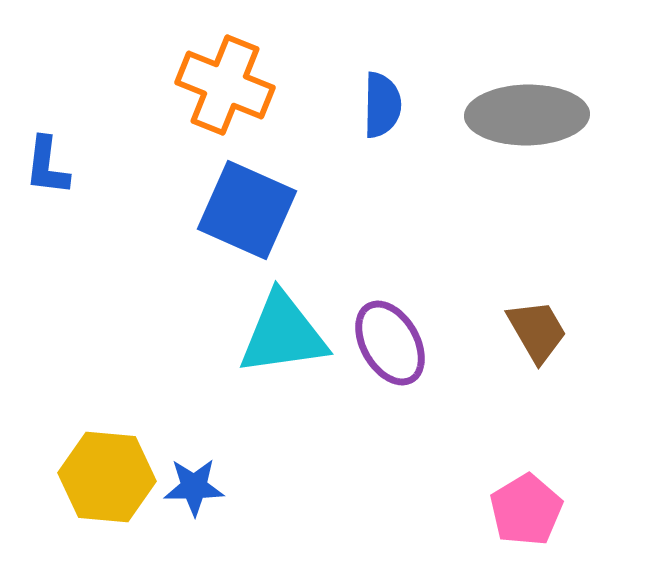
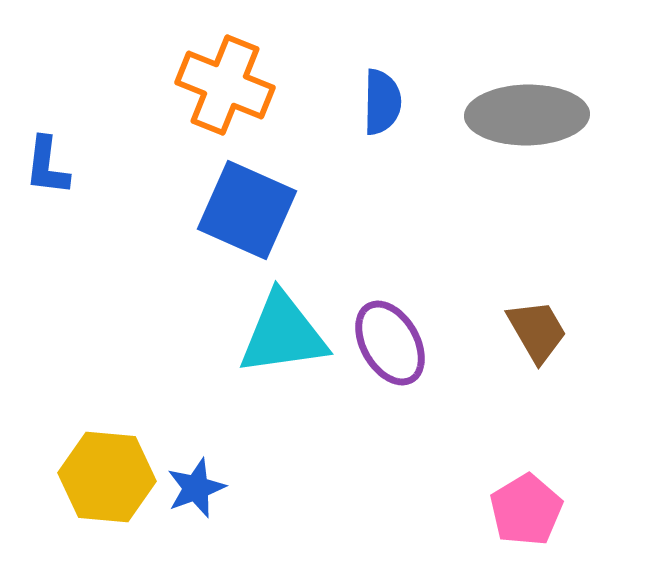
blue semicircle: moved 3 px up
blue star: moved 2 px right, 1 px down; rotated 20 degrees counterclockwise
